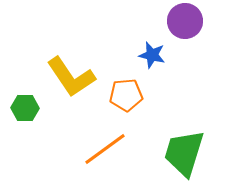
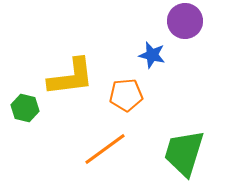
yellow L-shape: rotated 63 degrees counterclockwise
green hexagon: rotated 12 degrees clockwise
